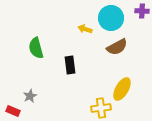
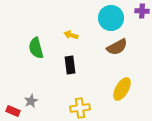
yellow arrow: moved 14 px left, 6 px down
gray star: moved 1 px right, 5 px down
yellow cross: moved 21 px left
